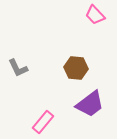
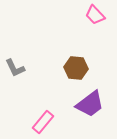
gray L-shape: moved 3 px left
